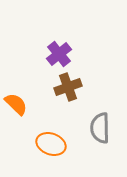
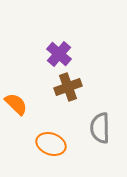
purple cross: rotated 10 degrees counterclockwise
